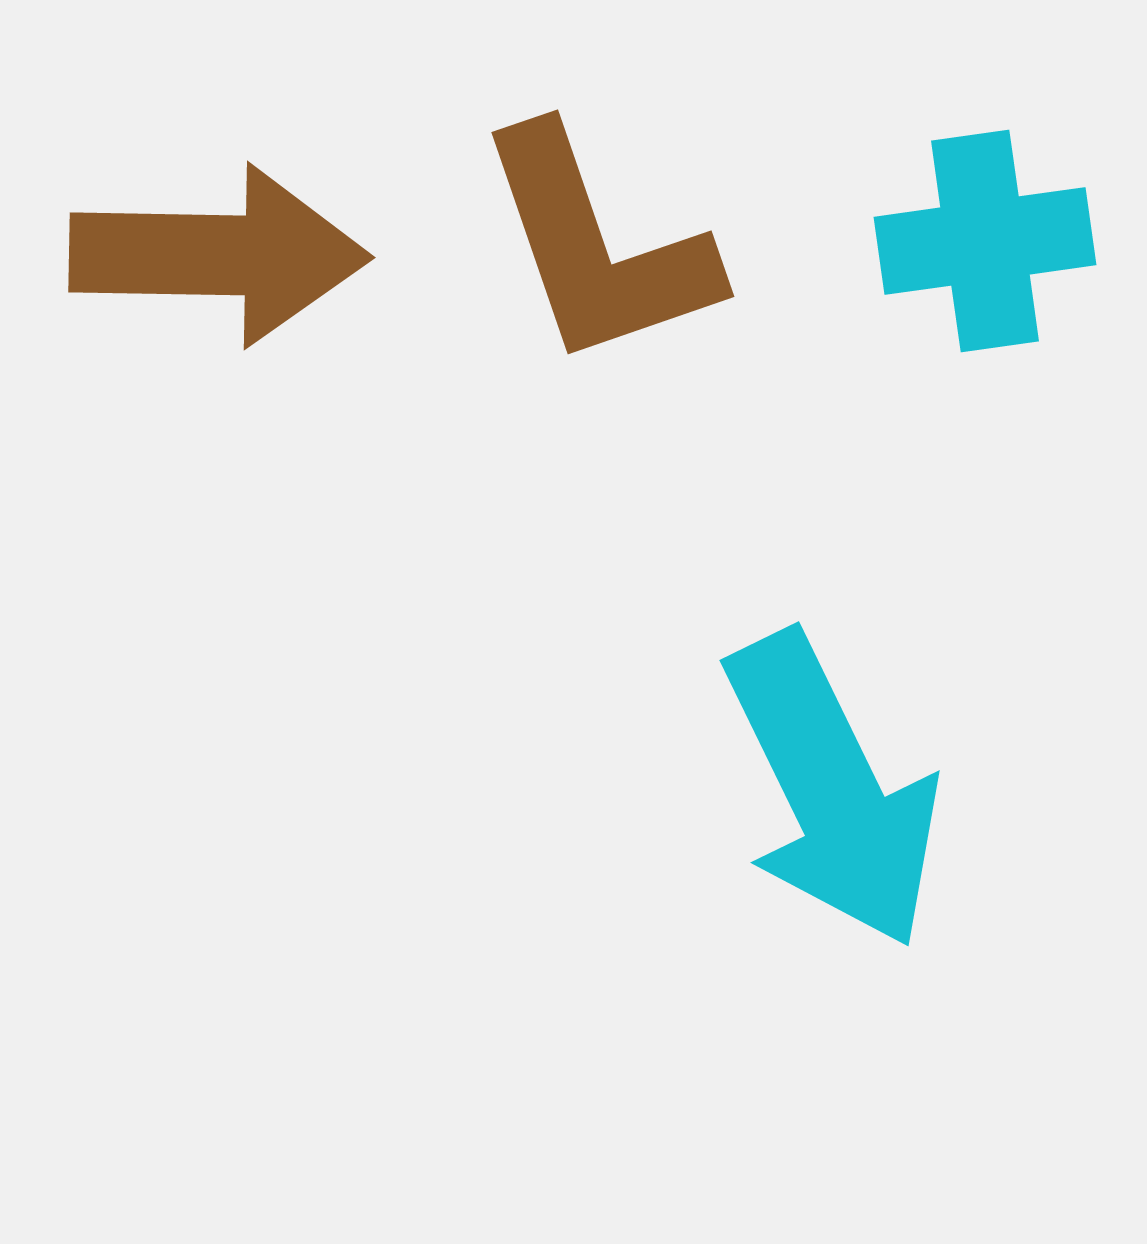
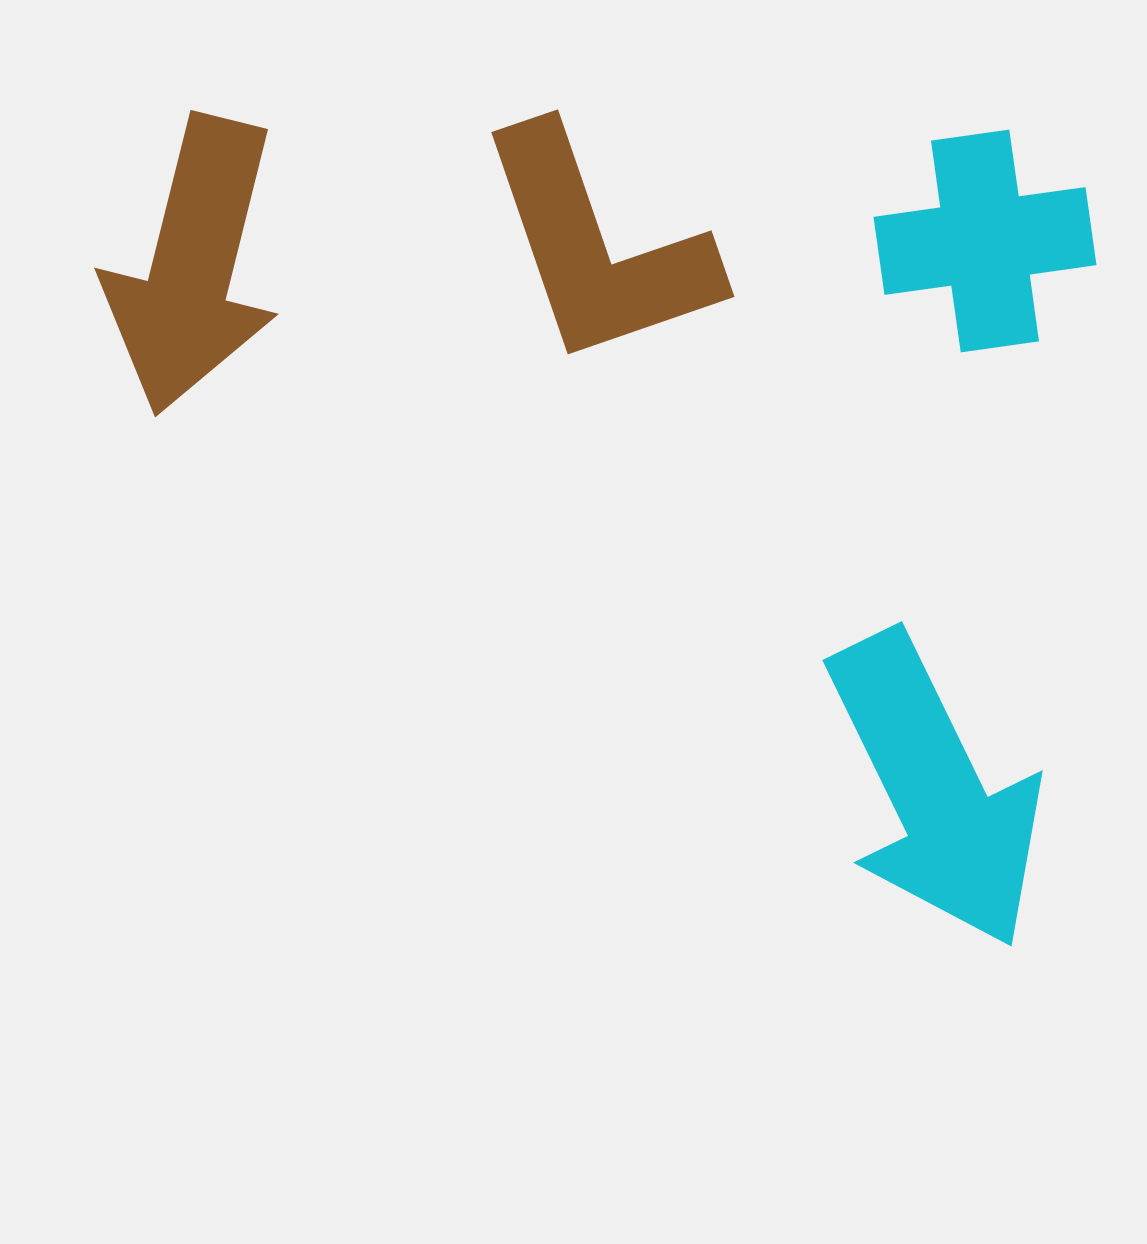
brown arrow: moved 26 px left, 10 px down; rotated 103 degrees clockwise
cyan arrow: moved 103 px right
